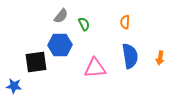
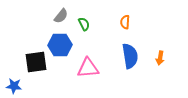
pink triangle: moved 7 px left
